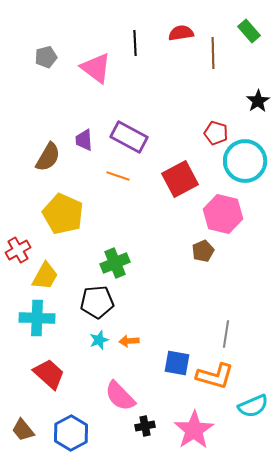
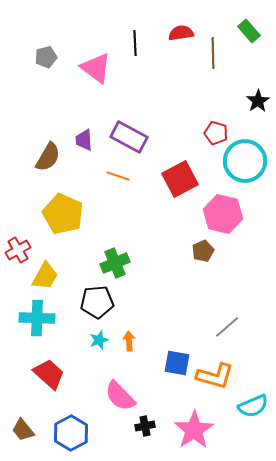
gray line: moved 1 px right, 7 px up; rotated 40 degrees clockwise
orange arrow: rotated 90 degrees clockwise
